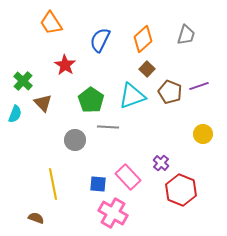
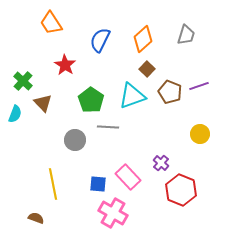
yellow circle: moved 3 px left
